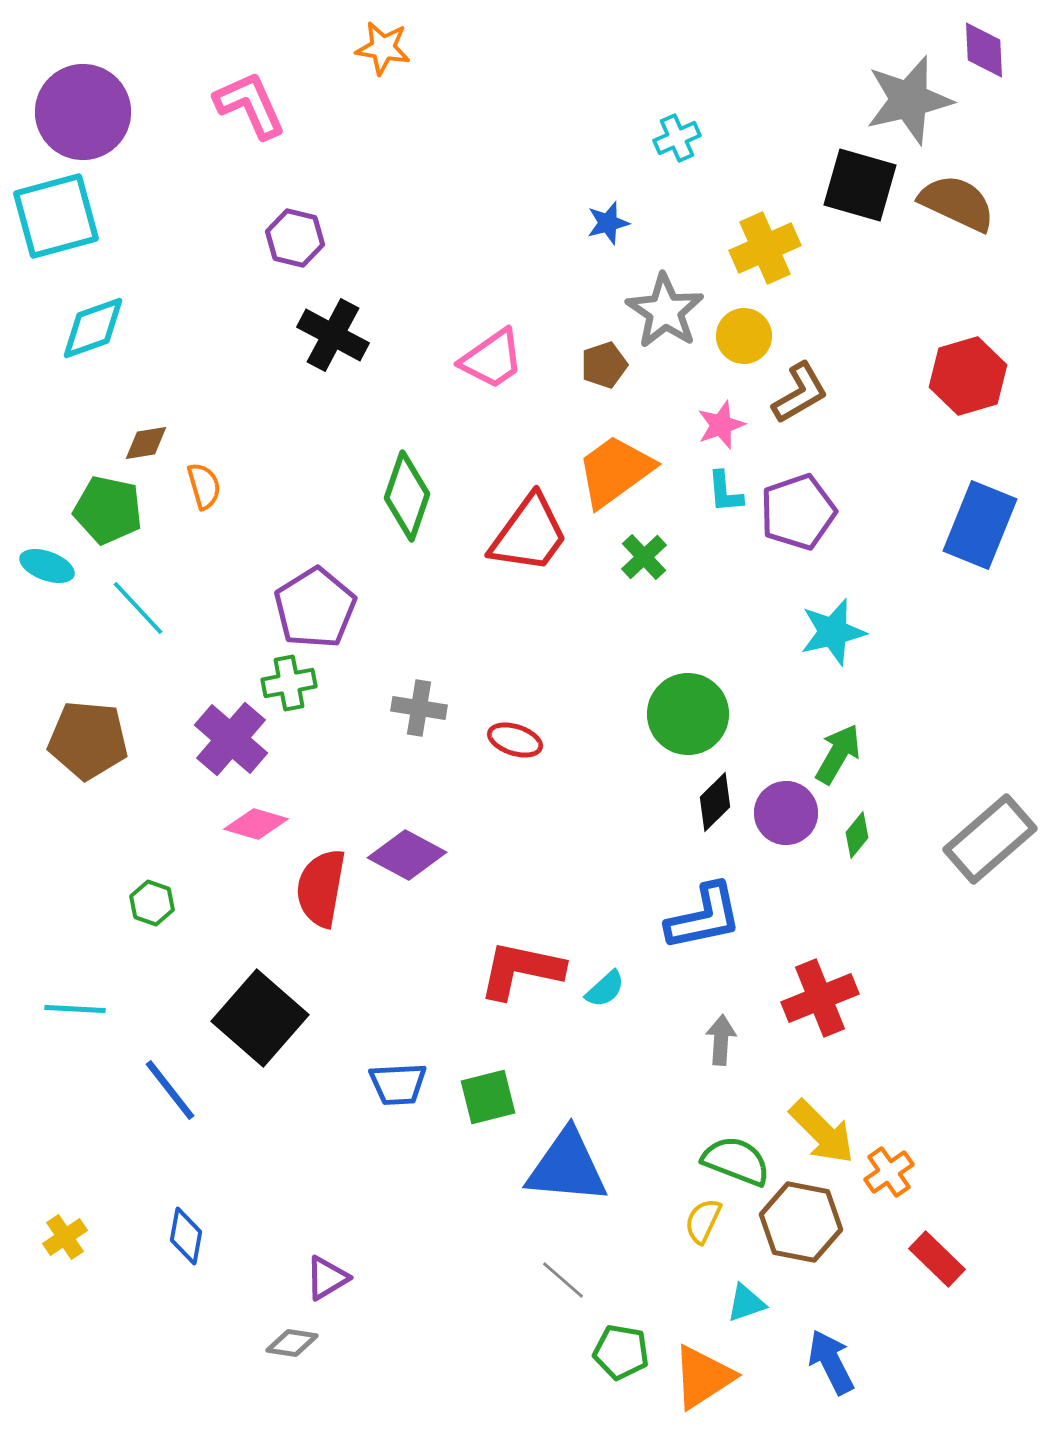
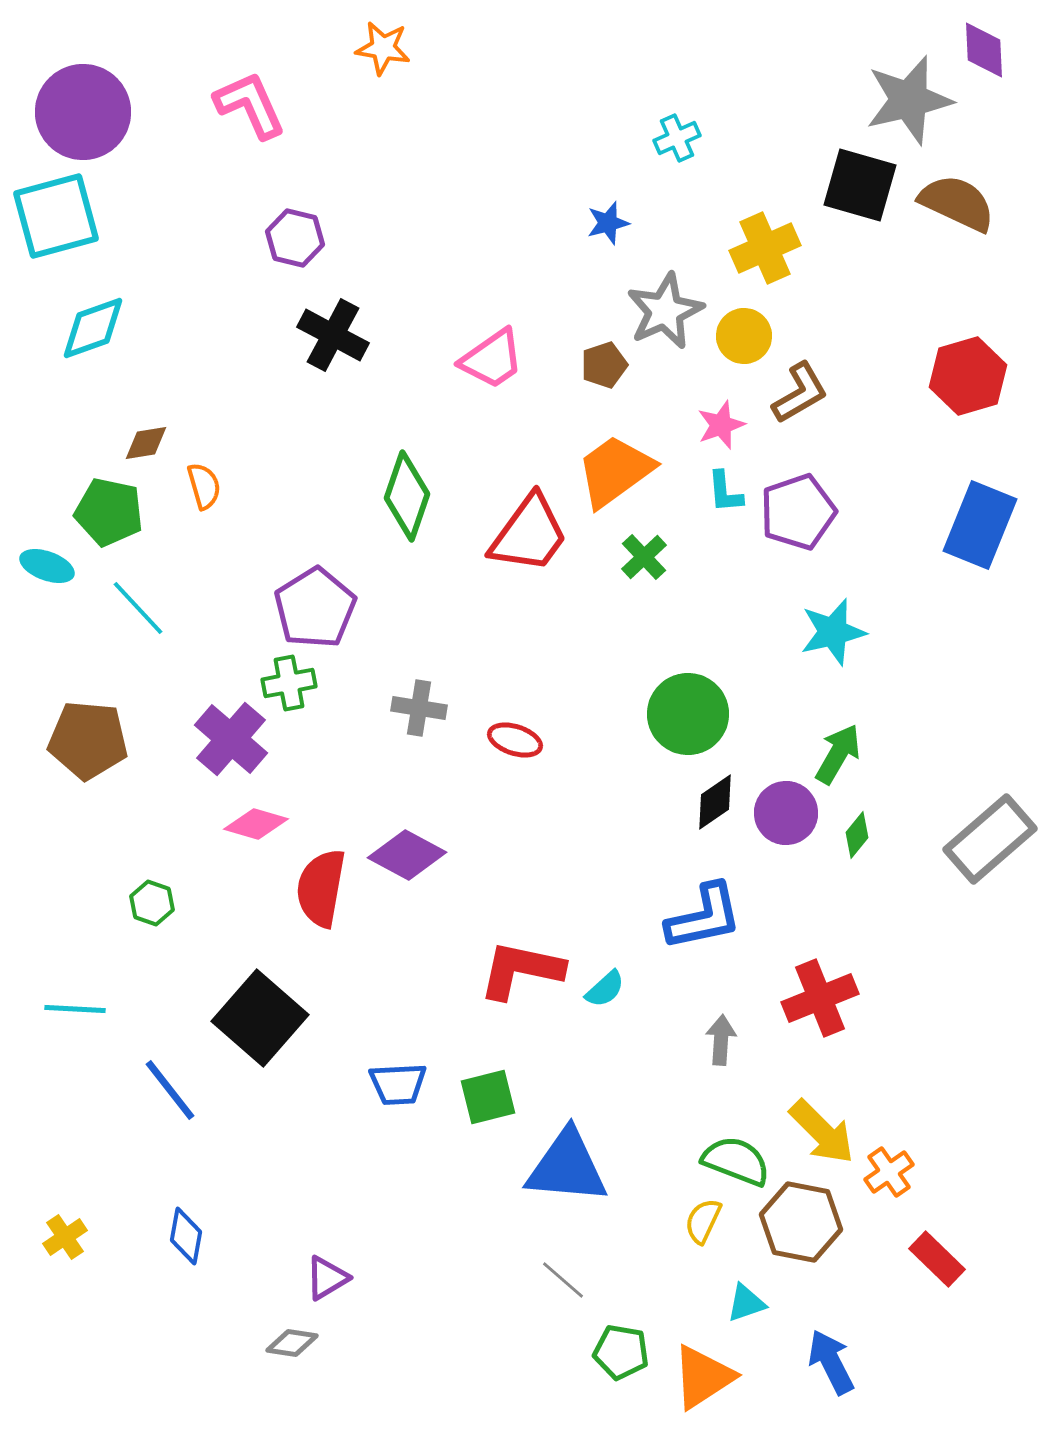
gray star at (665, 311): rotated 14 degrees clockwise
green pentagon at (108, 510): moved 1 px right, 2 px down
black diamond at (715, 802): rotated 10 degrees clockwise
